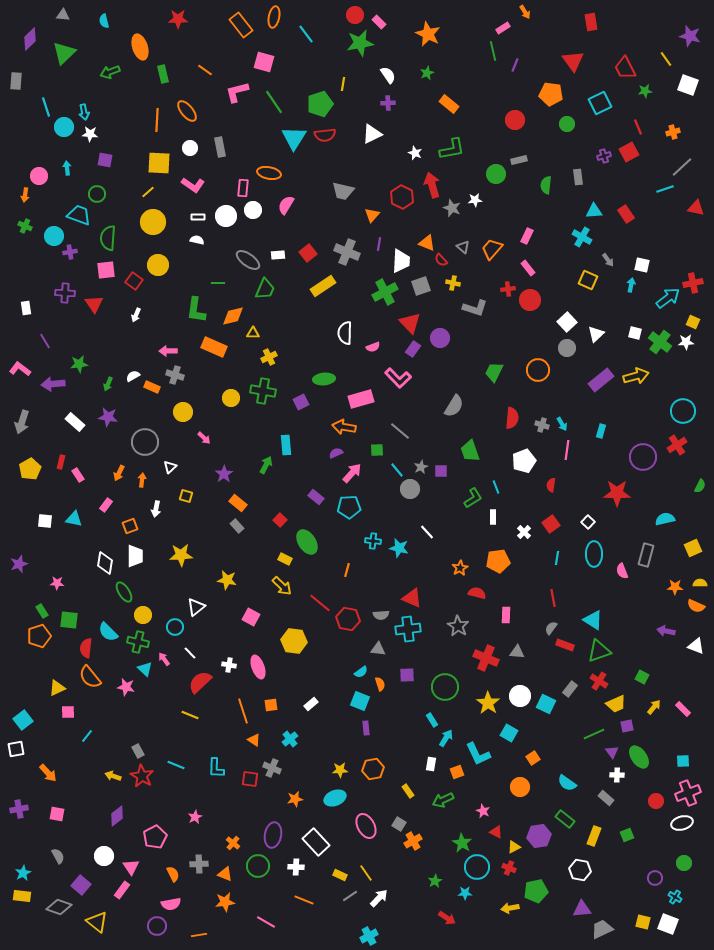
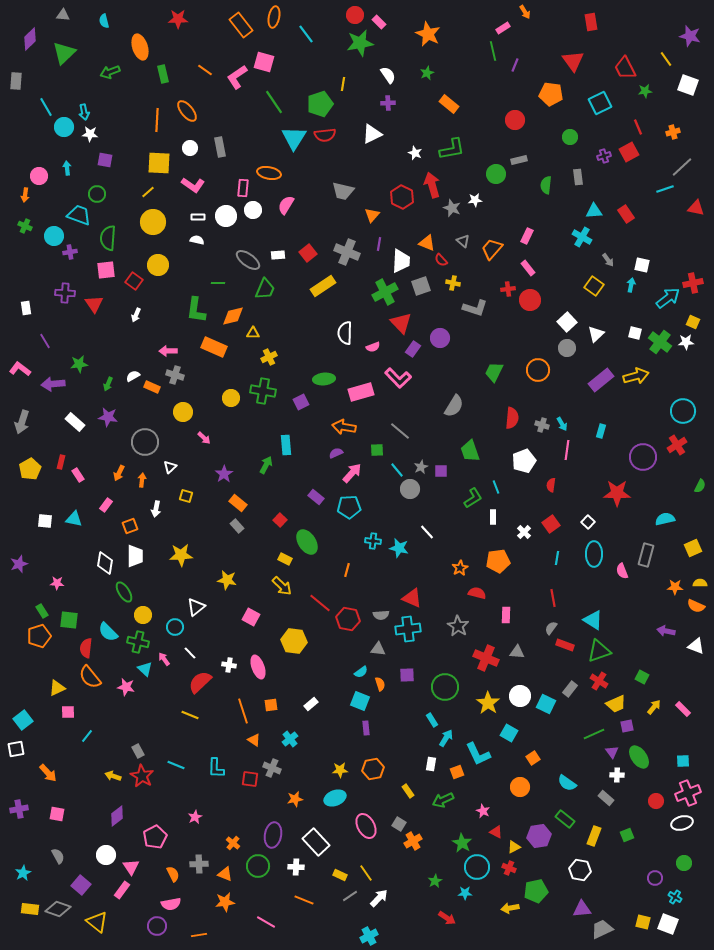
pink L-shape at (237, 92): moved 15 px up; rotated 20 degrees counterclockwise
cyan line at (46, 107): rotated 12 degrees counterclockwise
green circle at (567, 124): moved 3 px right, 13 px down
gray triangle at (463, 247): moved 6 px up
yellow square at (588, 280): moved 6 px right, 6 px down; rotated 12 degrees clockwise
red triangle at (410, 323): moved 9 px left
pink rectangle at (361, 399): moved 7 px up
white circle at (104, 856): moved 2 px right, 1 px up
yellow rectangle at (22, 896): moved 8 px right, 13 px down
gray diamond at (59, 907): moved 1 px left, 2 px down
